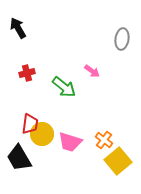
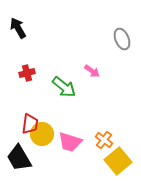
gray ellipse: rotated 30 degrees counterclockwise
